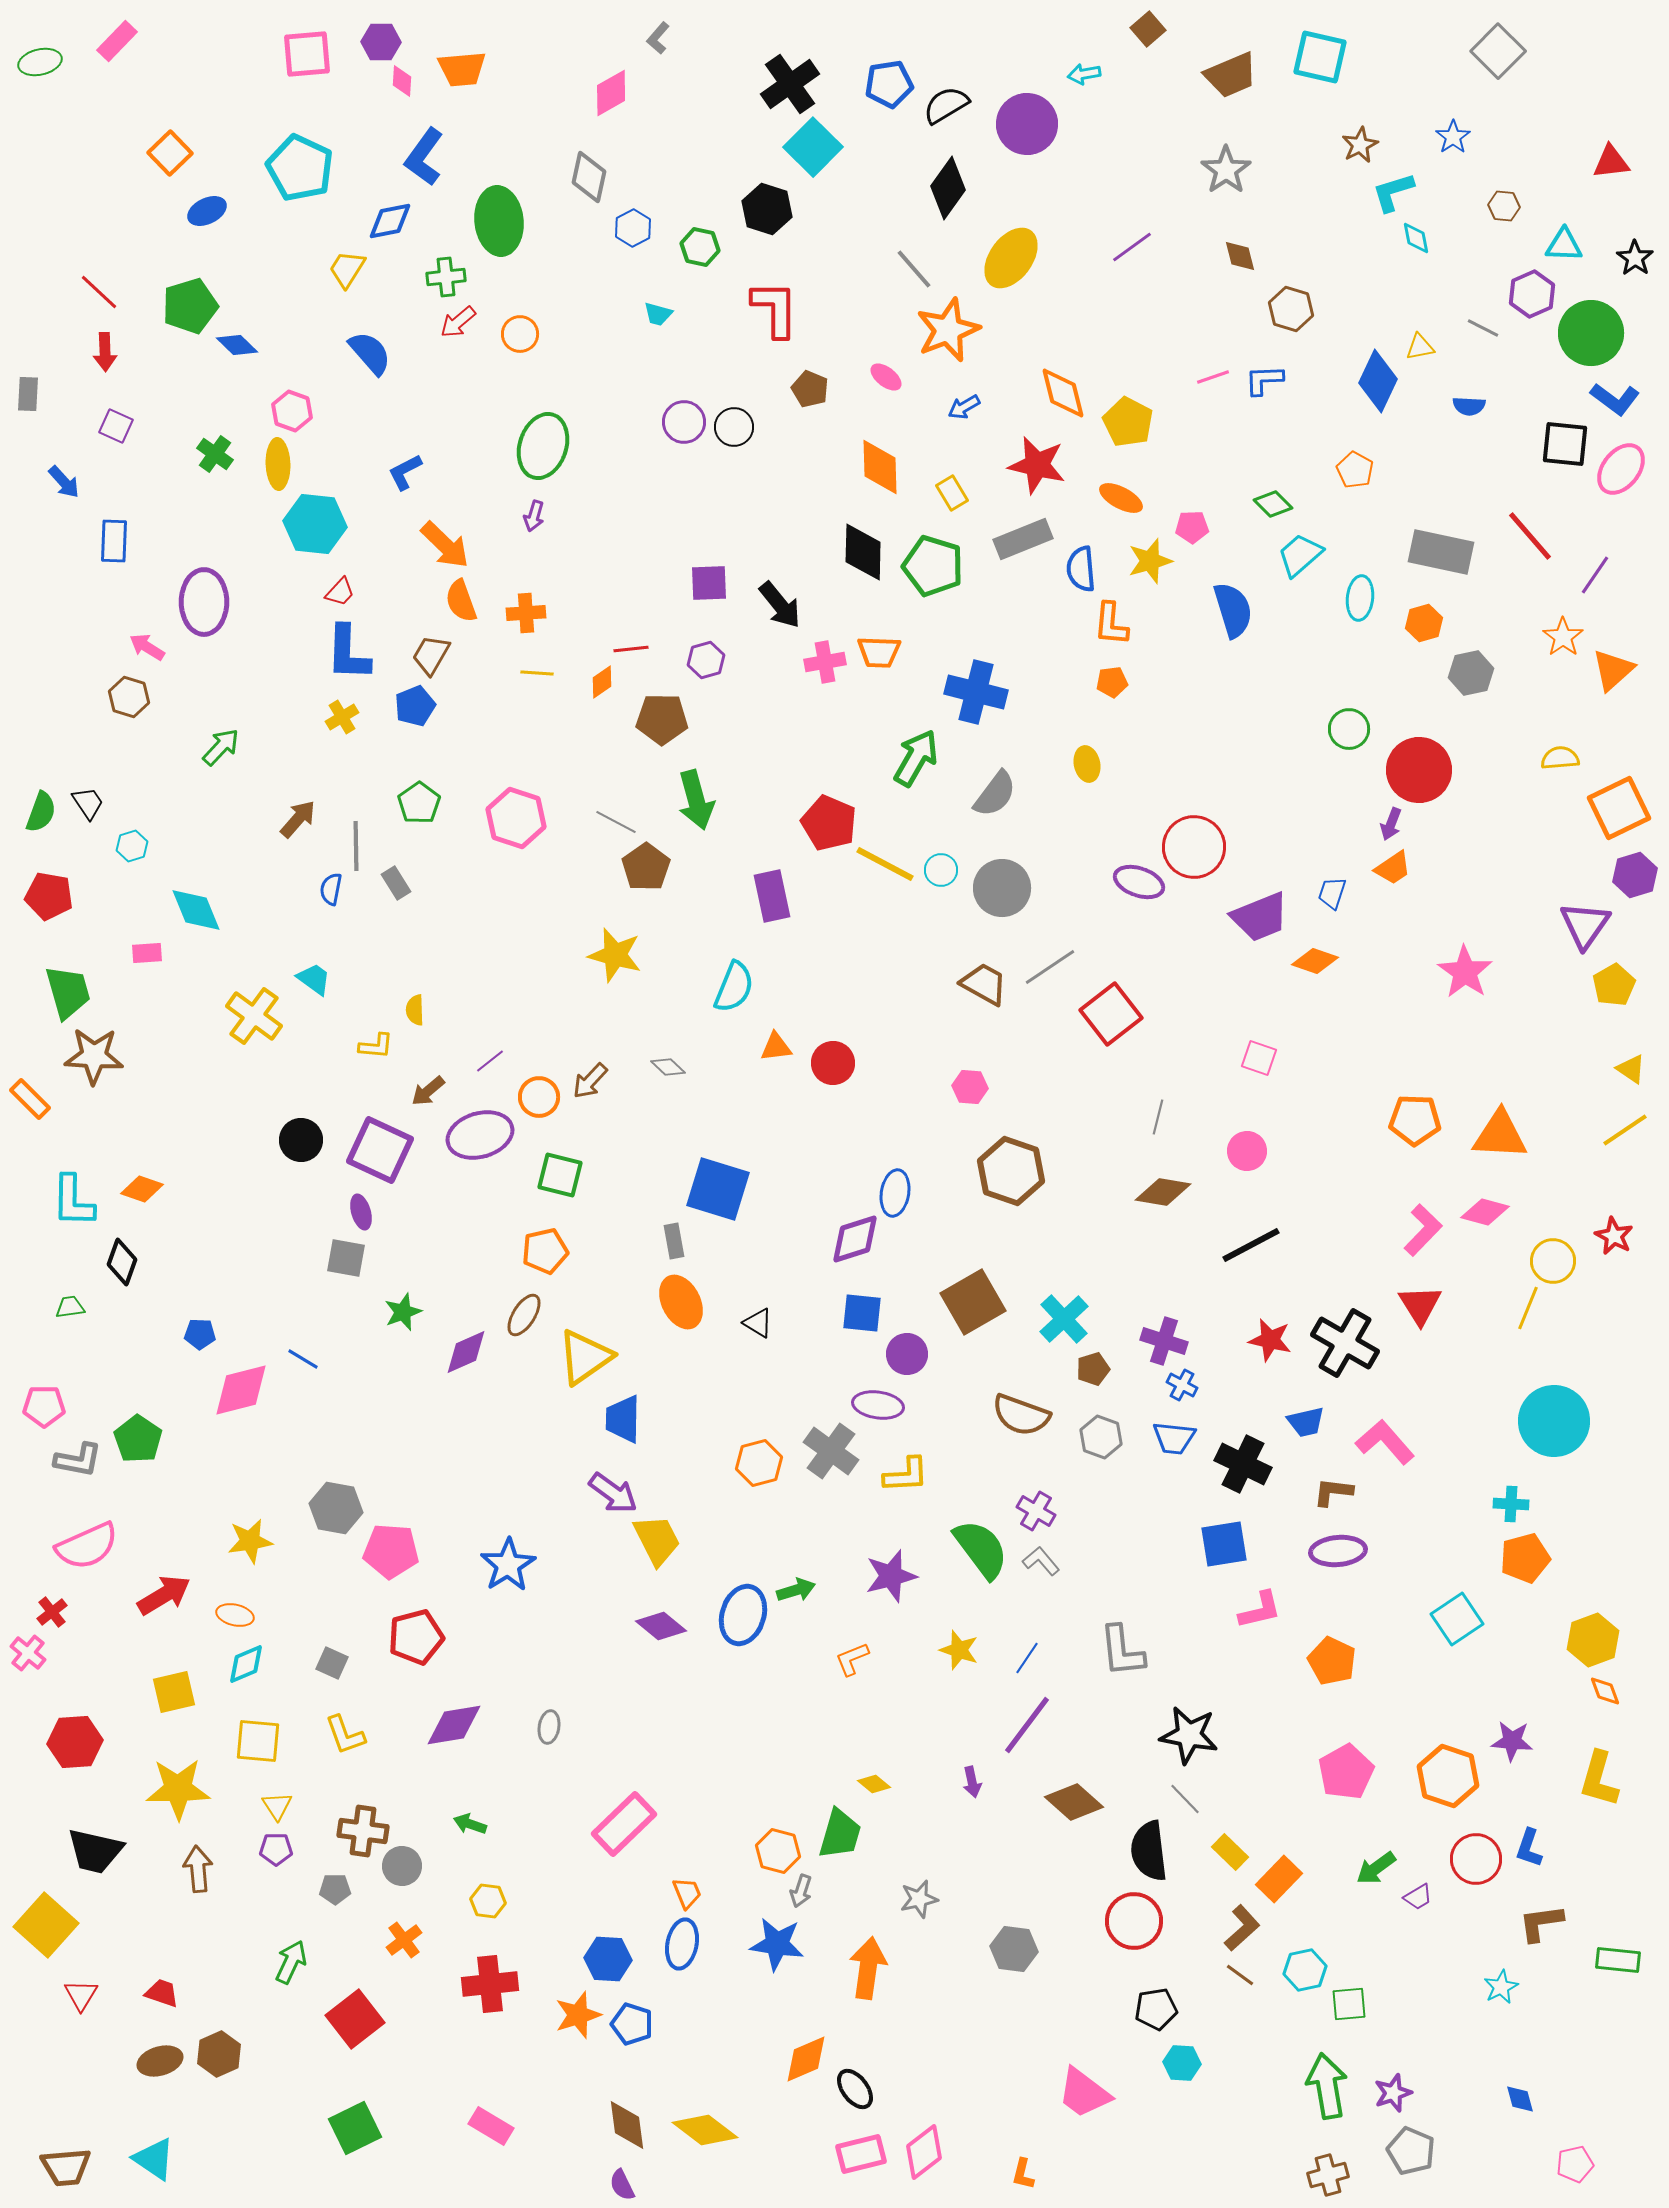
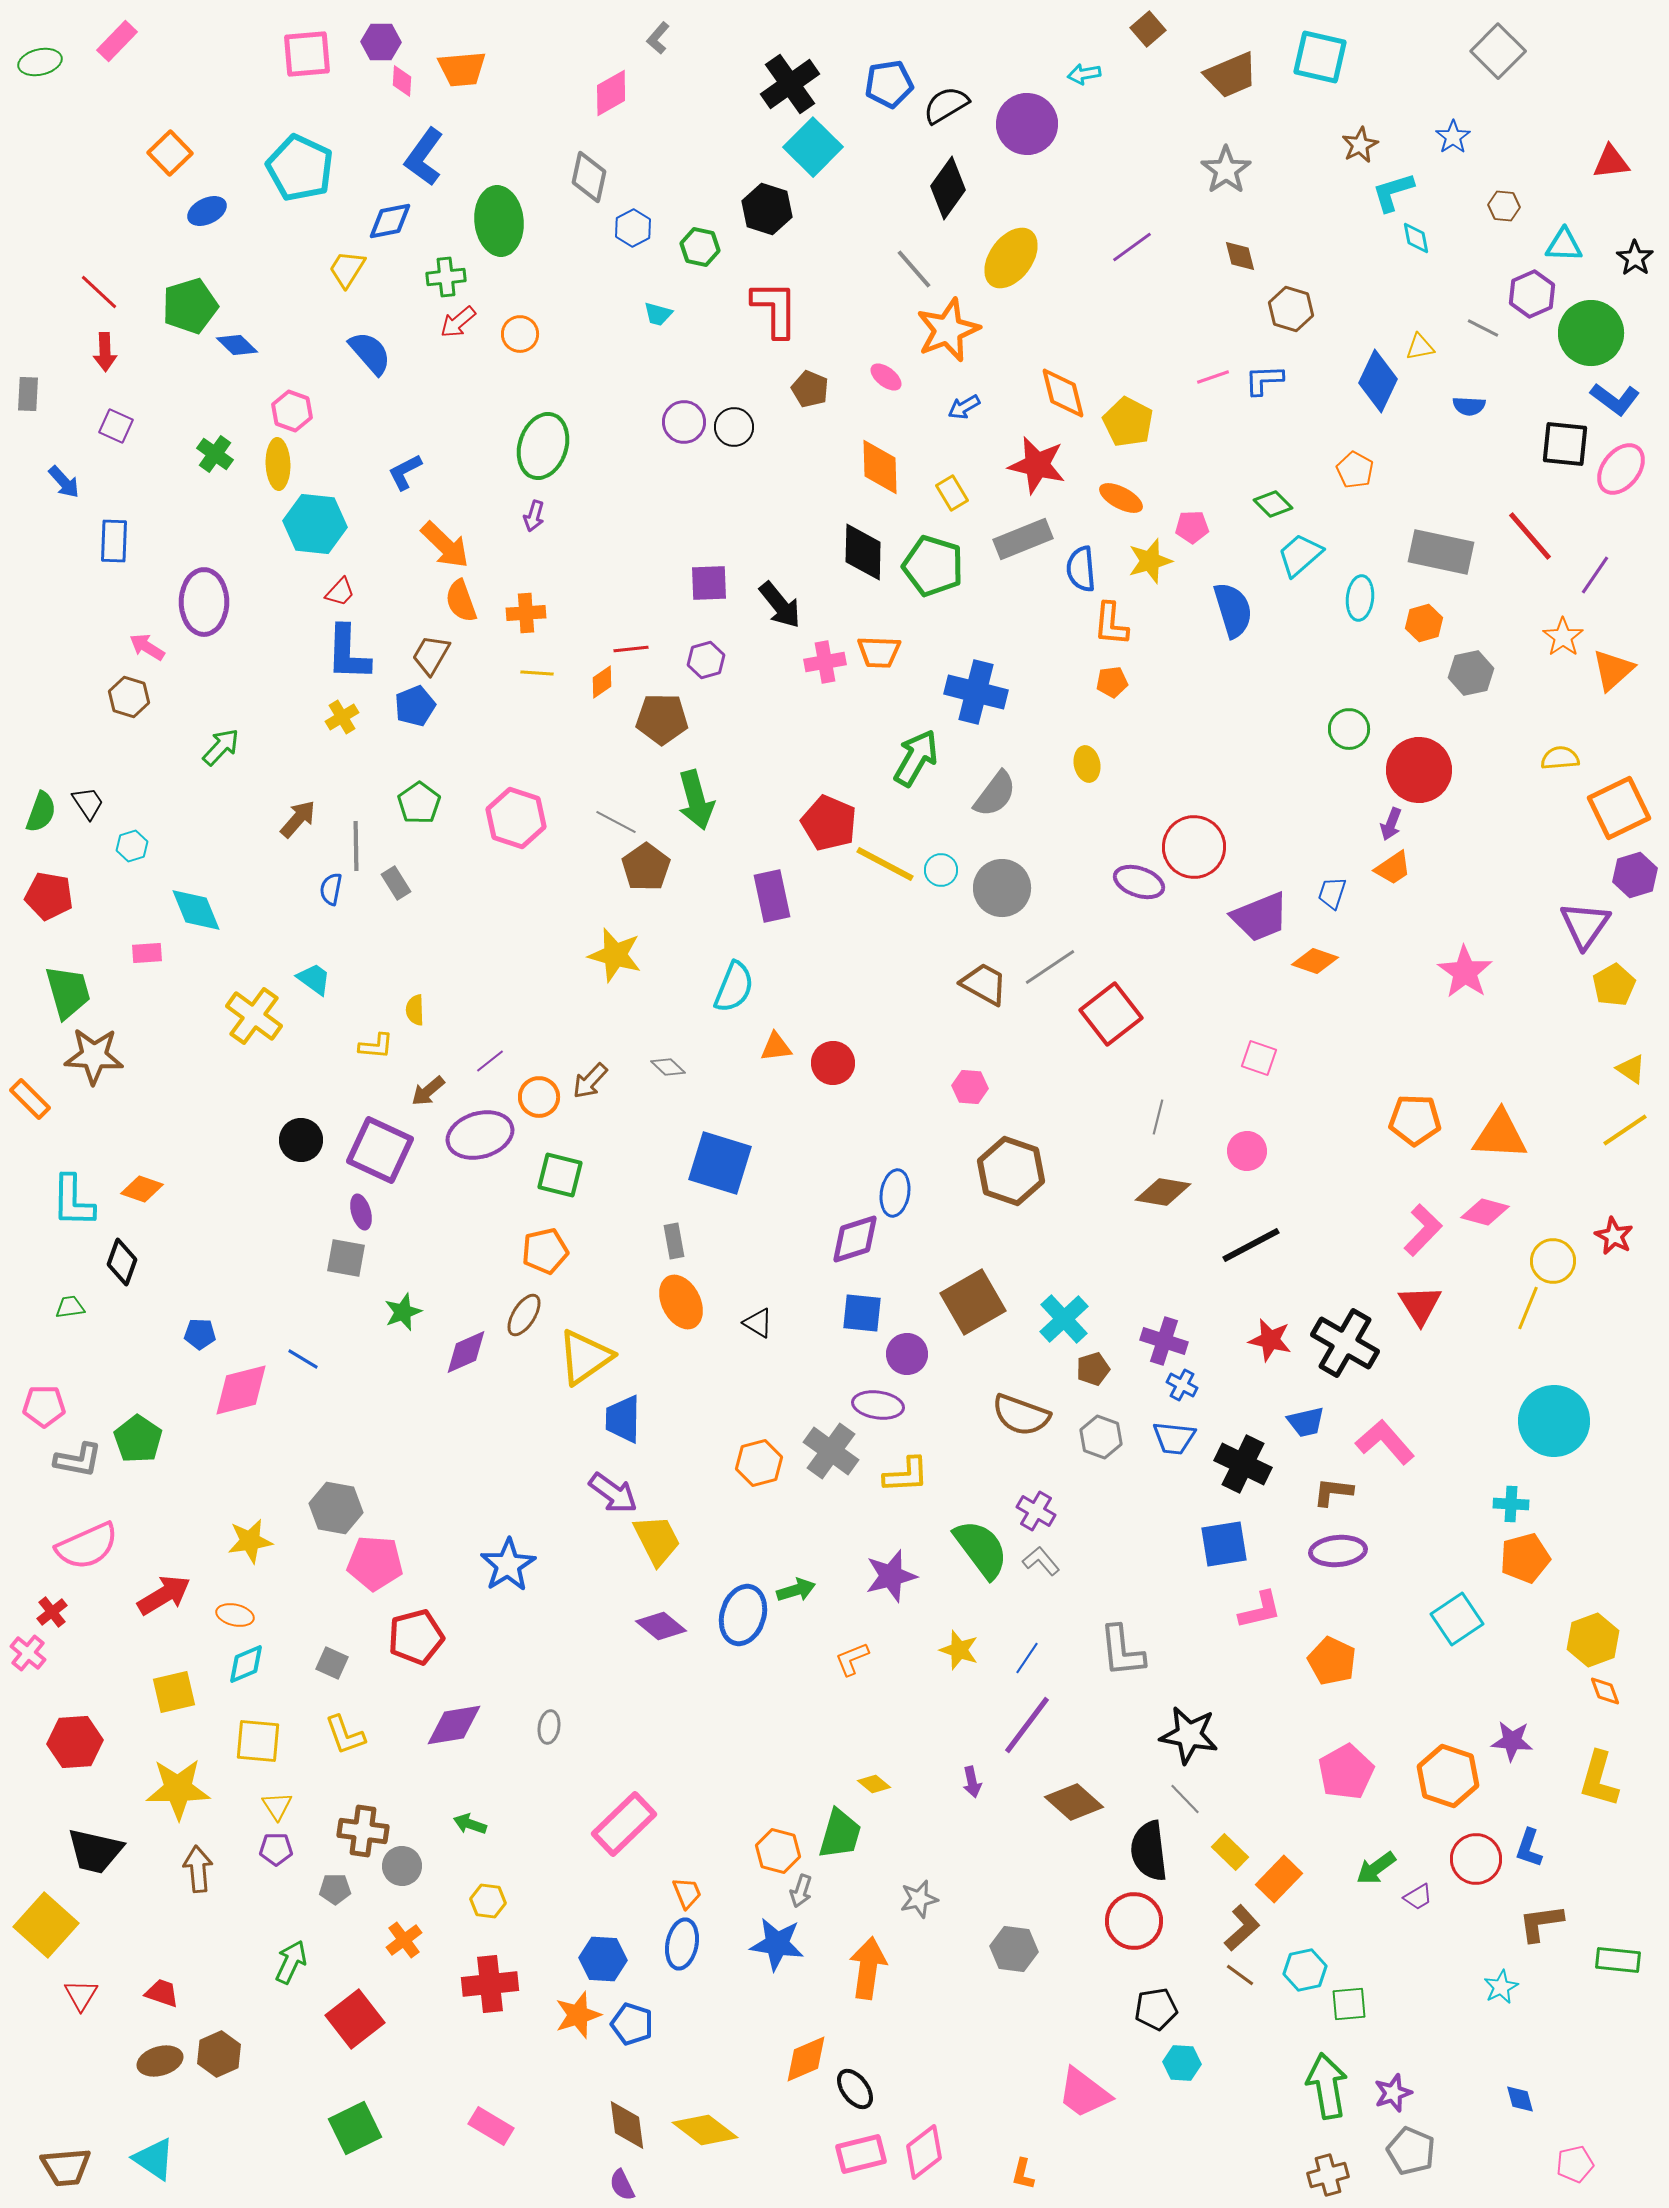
blue square at (718, 1189): moved 2 px right, 26 px up
pink pentagon at (391, 1551): moved 16 px left, 12 px down
blue hexagon at (608, 1959): moved 5 px left
